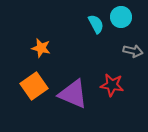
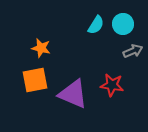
cyan circle: moved 2 px right, 7 px down
cyan semicircle: moved 1 px down; rotated 60 degrees clockwise
gray arrow: rotated 36 degrees counterclockwise
orange square: moved 1 px right, 6 px up; rotated 24 degrees clockwise
